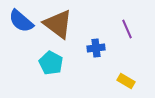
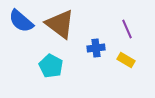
brown triangle: moved 2 px right
cyan pentagon: moved 3 px down
yellow rectangle: moved 21 px up
